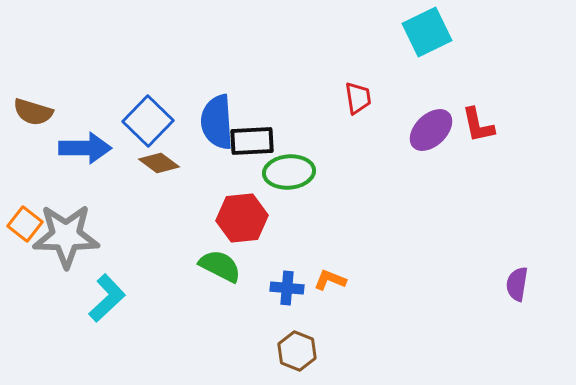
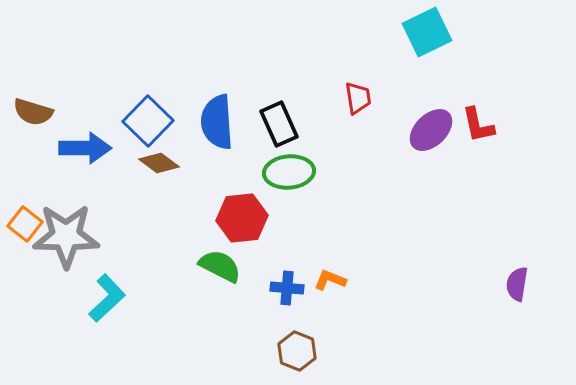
black rectangle: moved 27 px right, 17 px up; rotated 69 degrees clockwise
